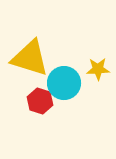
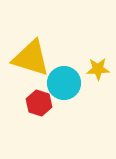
yellow triangle: moved 1 px right
red hexagon: moved 1 px left, 2 px down
